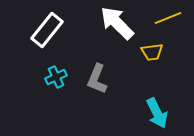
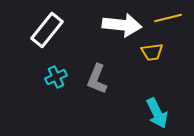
yellow line: rotated 8 degrees clockwise
white arrow: moved 5 px right, 2 px down; rotated 141 degrees clockwise
